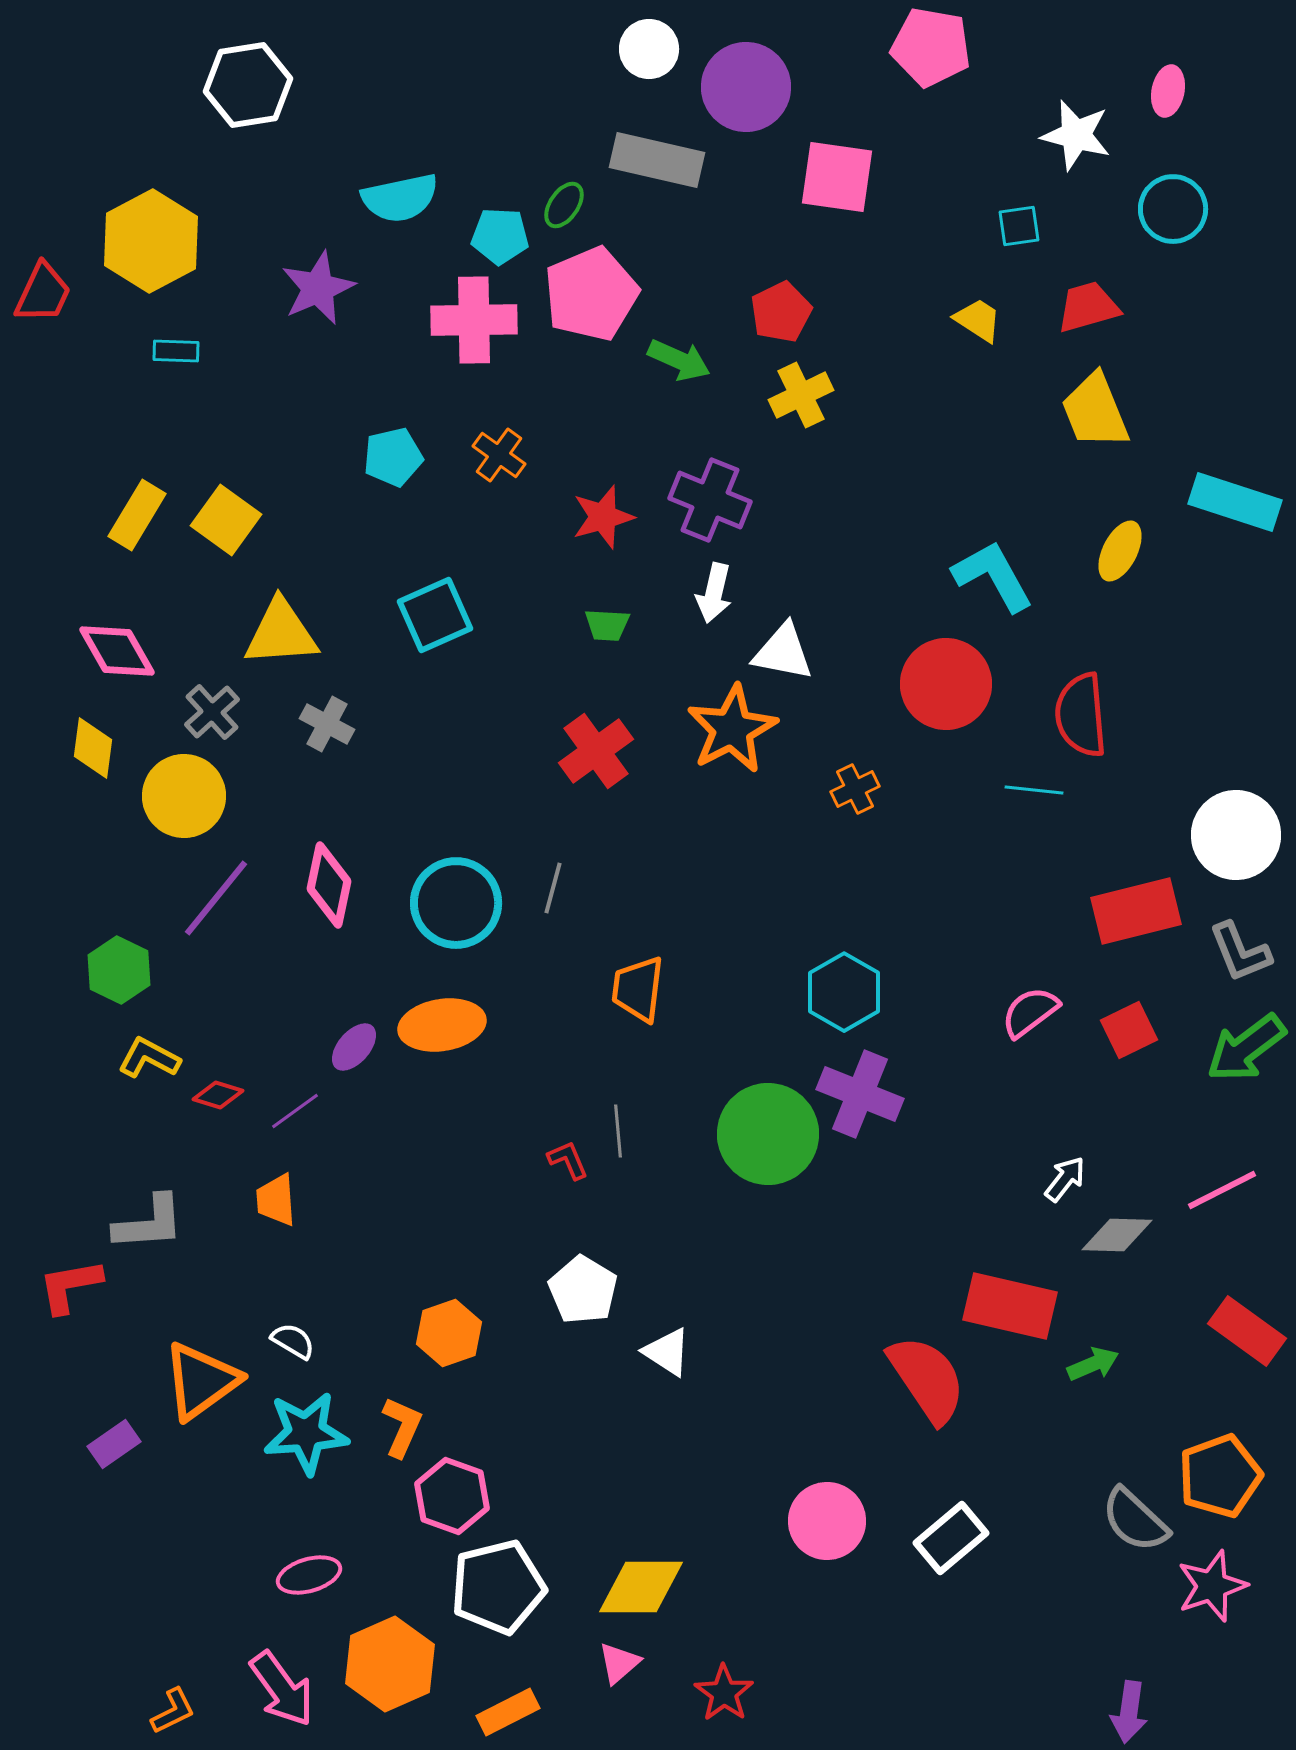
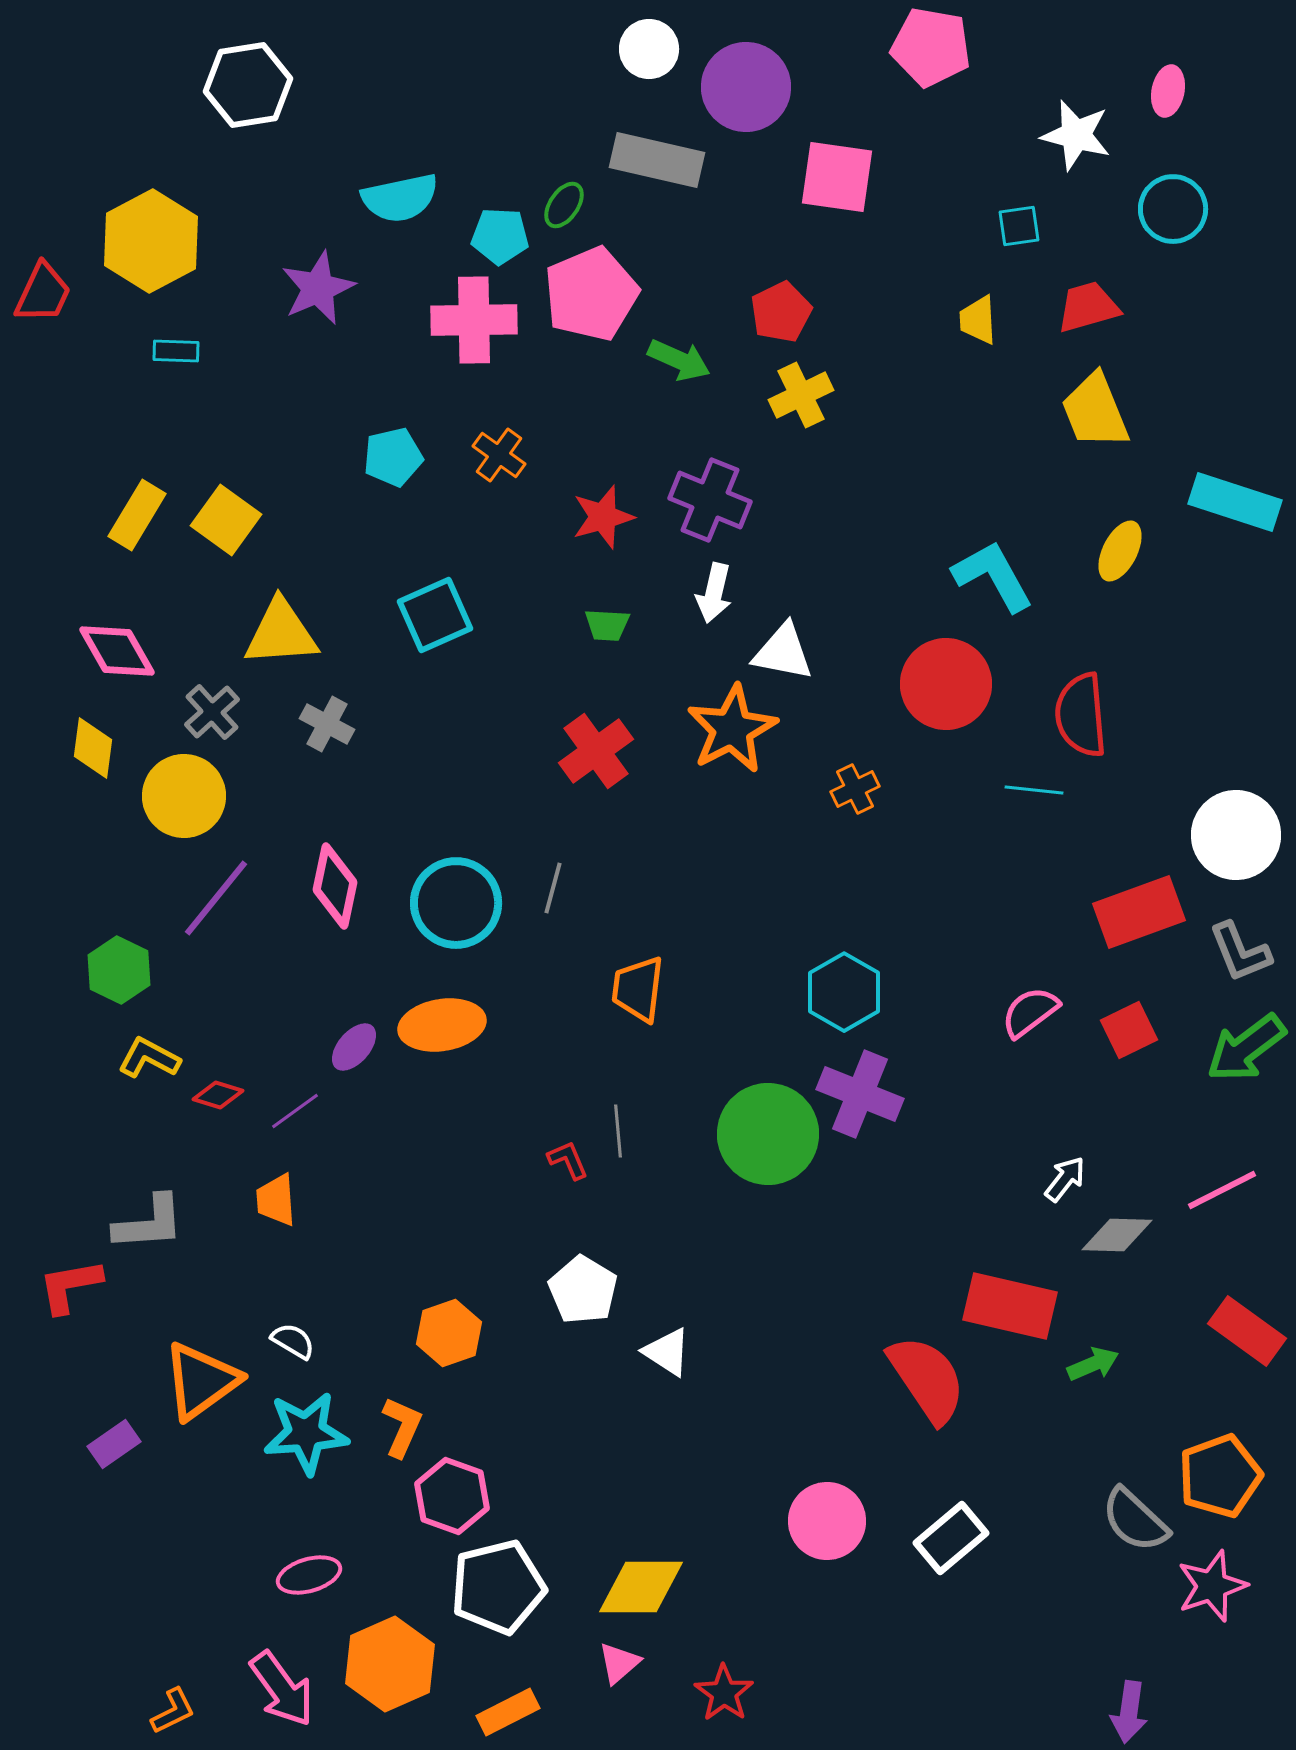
yellow trapezoid at (978, 320): rotated 126 degrees counterclockwise
pink diamond at (329, 885): moved 6 px right, 1 px down
red rectangle at (1136, 911): moved 3 px right, 1 px down; rotated 6 degrees counterclockwise
